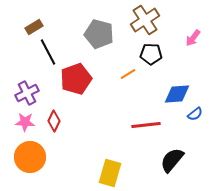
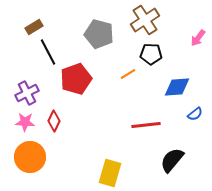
pink arrow: moved 5 px right
blue diamond: moved 7 px up
